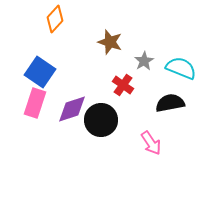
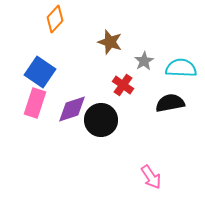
cyan semicircle: rotated 20 degrees counterclockwise
pink arrow: moved 34 px down
